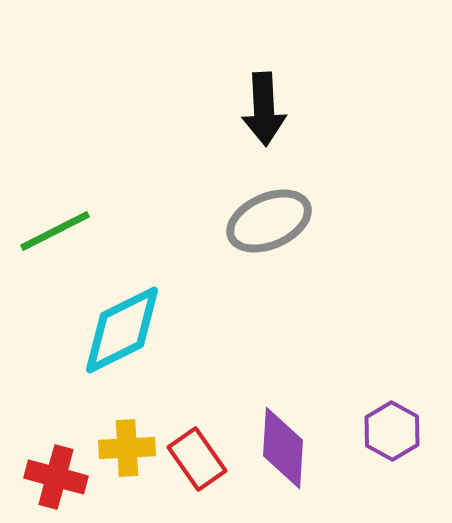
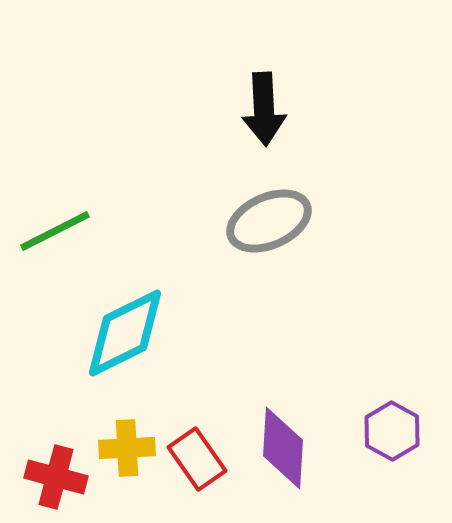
cyan diamond: moved 3 px right, 3 px down
